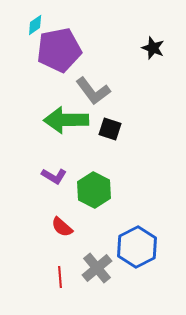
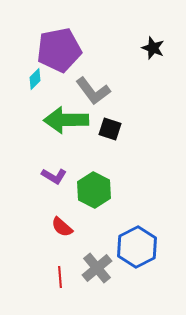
cyan diamond: moved 54 px down; rotated 10 degrees counterclockwise
